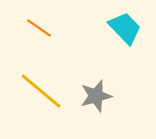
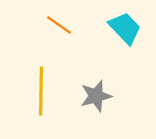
orange line: moved 20 px right, 3 px up
yellow line: rotated 51 degrees clockwise
